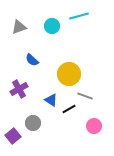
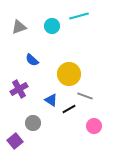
purple square: moved 2 px right, 5 px down
